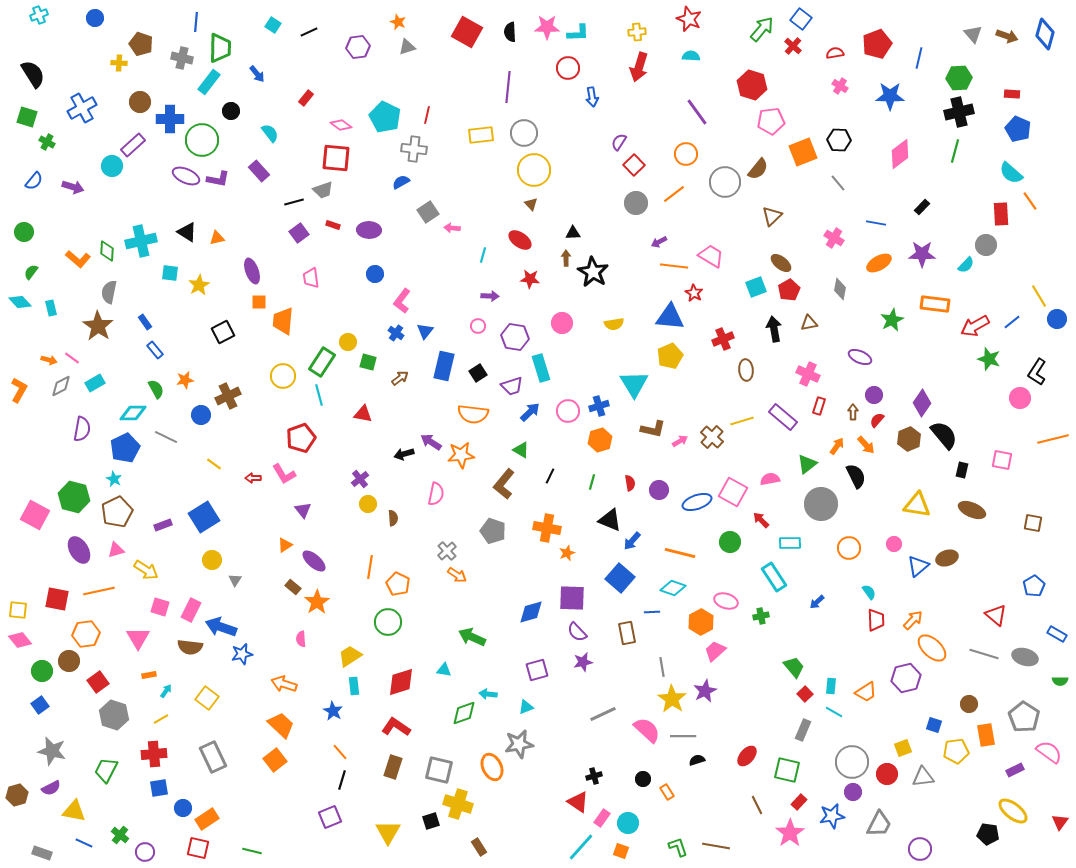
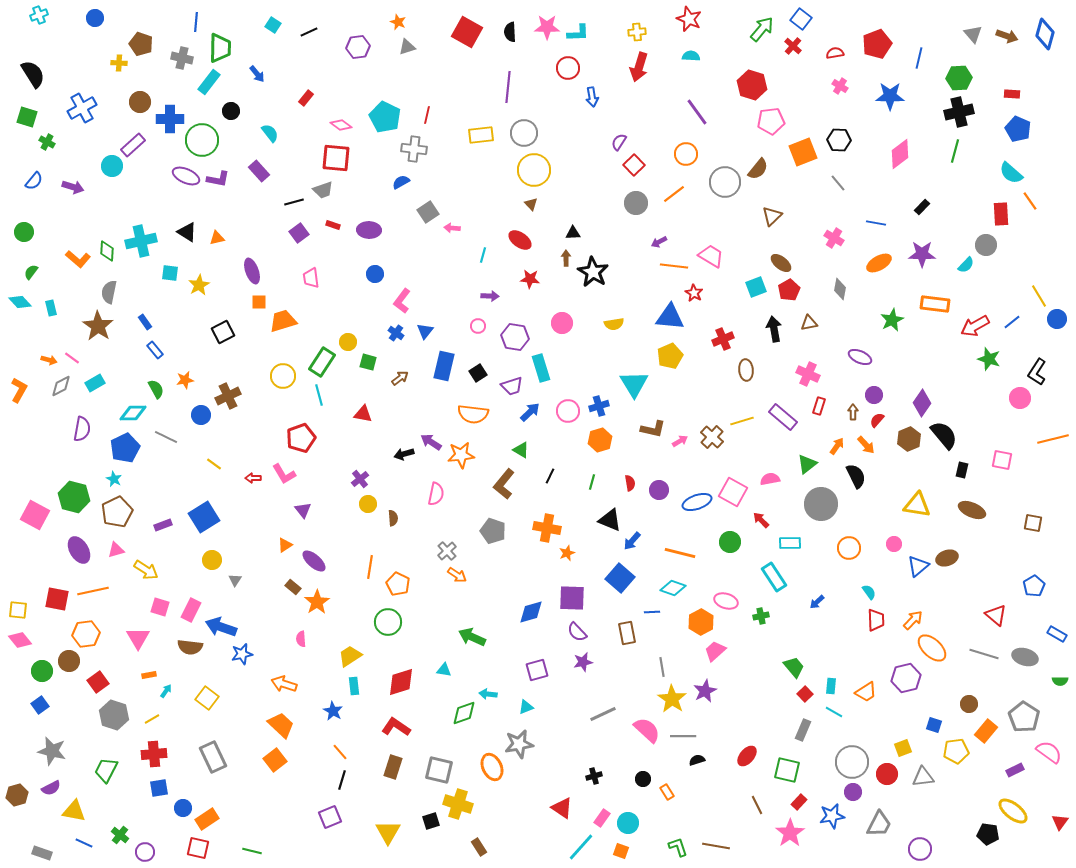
orange trapezoid at (283, 321): rotated 68 degrees clockwise
orange line at (99, 591): moved 6 px left
yellow line at (161, 719): moved 9 px left
orange rectangle at (986, 735): moved 4 px up; rotated 50 degrees clockwise
red triangle at (578, 802): moved 16 px left, 6 px down
